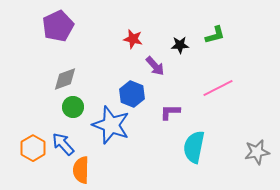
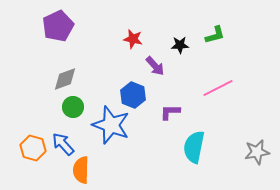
blue hexagon: moved 1 px right, 1 px down
orange hexagon: rotated 15 degrees counterclockwise
